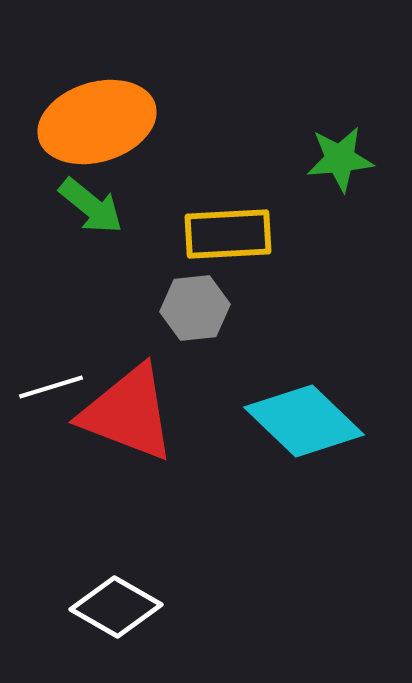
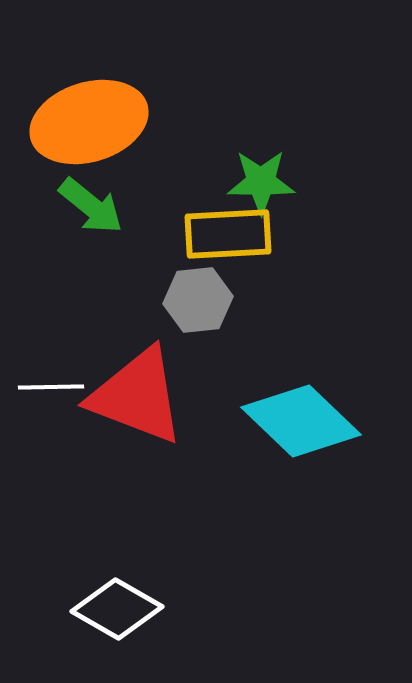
orange ellipse: moved 8 px left
green star: moved 79 px left, 23 px down; rotated 6 degrees clockwise
gray hexagon: moved 3 px right, 8 px up
white line: rotated 16 degrees clockwise
red triangle: moved 9 px right, 17 px up
cyan diamond: moved 3 px left
white diamond: moved 1 px right, 2 px down
